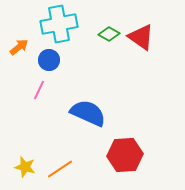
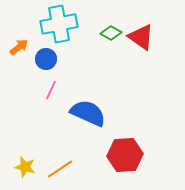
green diamond: moved 2 px right, 1 px up
blue circle: moved 3 px left, 1 px up
pink line: moved 12 px right
